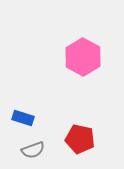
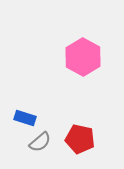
blue rectangle: moved 2 px right
gray semicircle: moved 7 px right, 8 px up; rotated 20 degrees counterclockwise
